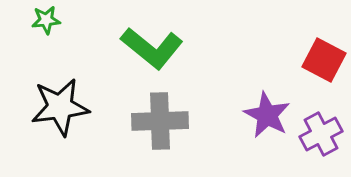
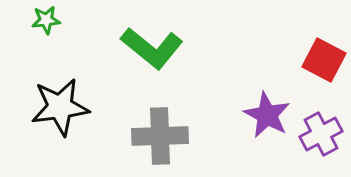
gray cross: moved 15 px down
